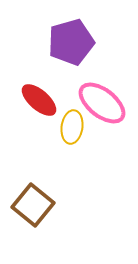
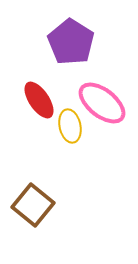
purple pentagon: rotated 24 degrees counterclockwise
red ellipse: rotated 15 degrees clockwise
yellow ellipse: moved 2 px left, 1 px up; rotated 20 degrees counterclockwise
